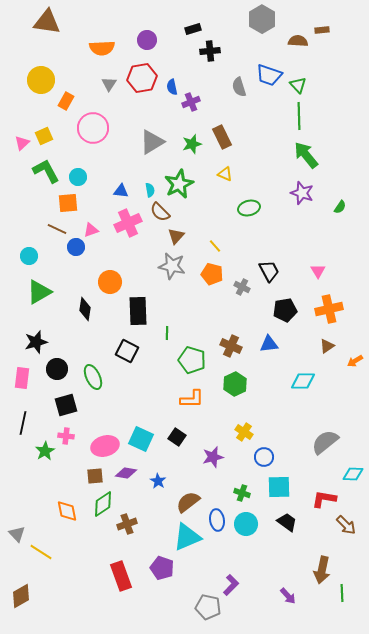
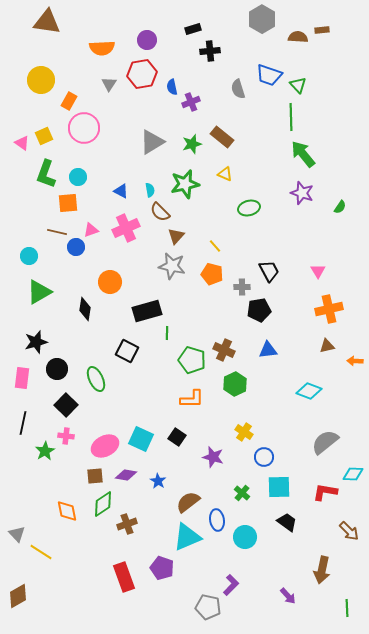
brown semicircle at (298, 41): moved 4 px up
red hexagon at (142, 78): moved 4 px up
gray semicircle at (239, 87): moved 1 px left, 2 px down
orange rectangle at (66, 101): moved 3 px right
green line at (299, 116): moved 8 px left, 1 px down
pink circle at (93, 128): moved 9 px left
brown rectangle at (222, 137): rotated 25 degrees counterclockwise
pink triangle at (22, 143): rotated 42 degrees counterclockwise
green arrow at (306, 155): moved 3 px left, 1 px up
green L-shape at (46, 171): moved 3 px down; rotated 132 degrees counterclockwise
green star at (179, 184): moved 6 px right; rotated 12 degrees clockwise
blue triangle at (121, 191): rotated 21 degrees clockwise
pink cross at (128, 223): moved 2 px left, 5 px down
brown line at (57, 229): moved 3 px down; rotated 12 degrees counterclockwise
gray cross at (242, 287): rotated 28 degrees counterclockwise
black pentagon at (285, 310): moved 26 px left
black rectangle at (138, 311): moved 9 px right; rotated 76 degrees clockwise
blue triangle at (269, 344): moved 1 px left, 6 px down
brown cross at (231, 346): moved 7 px left, 4 px down
brown triangle at (327, 346): rotated 21 degrees clockwise
orange arrow at (355, 361): rotated 35 degrees clockwise
green ellipse at (93, 377): moved 3 px right, 2 px down
cyan diamond at (303, 381): moved 6 px right, 10 px down; rotated 20 degrees clockwise
black square at (66, 405): rotated 30 degrees counterclockwise
pink ellipse at (105, 446): rotated 12 degrees counterclockwise
purple star at (213, 457): rotated 30 degrees clockwise
purple diamond at (126, 473): moved 2 px down
green cross at (242, 493): rotated 21 degrees clockwise
red L-shape at (324, 499): moved 1 px right, 7 px up
cyan circle at (246, 524): moved 1 px left, 13 px down
brown arrow at (346, 525): moved 3 px right, 6 px down
red rectangle at (121, 576): moved 3 px right, 1 px down
green line at (342, 593): moved 5 px right, 15 px down
brown diamond at (21, 596): moved 3 px left
